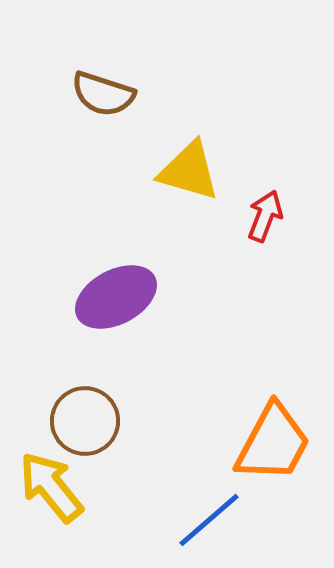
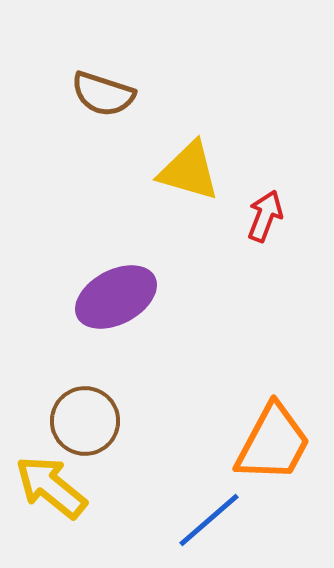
yellow arrow: rotated 12 degrees counterclockwise
